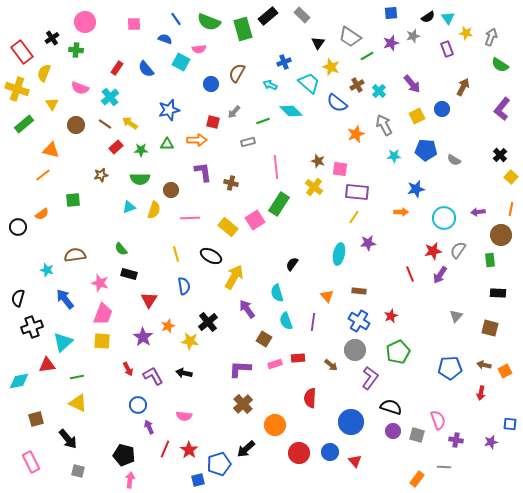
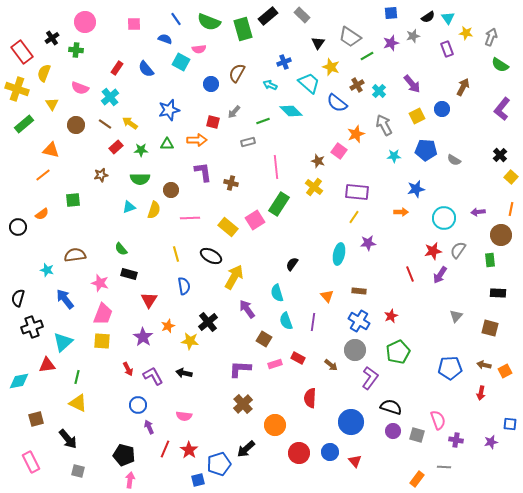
pink square at (340, 169): moved 1 px left, 18 px up; rotated 28 degrees clockwise
red rectangle at (298, 358): rotated 32 degrees clockwise
green line at (77, 377): rotated 64 degrees counterclockwise
